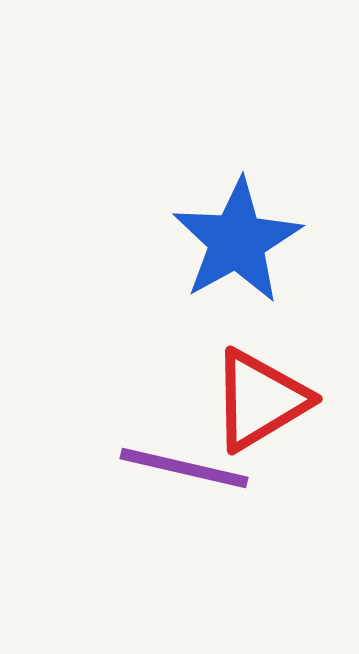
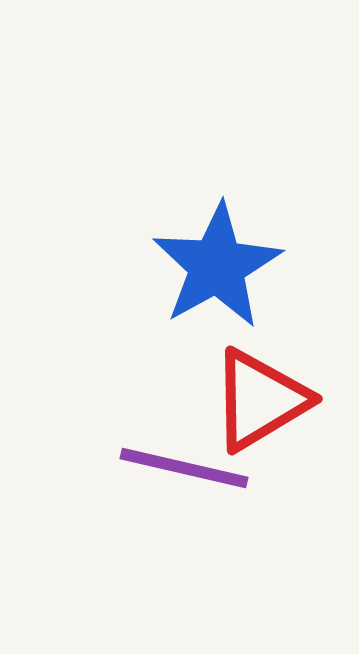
blue star: moved 20 px left, 25 px down
